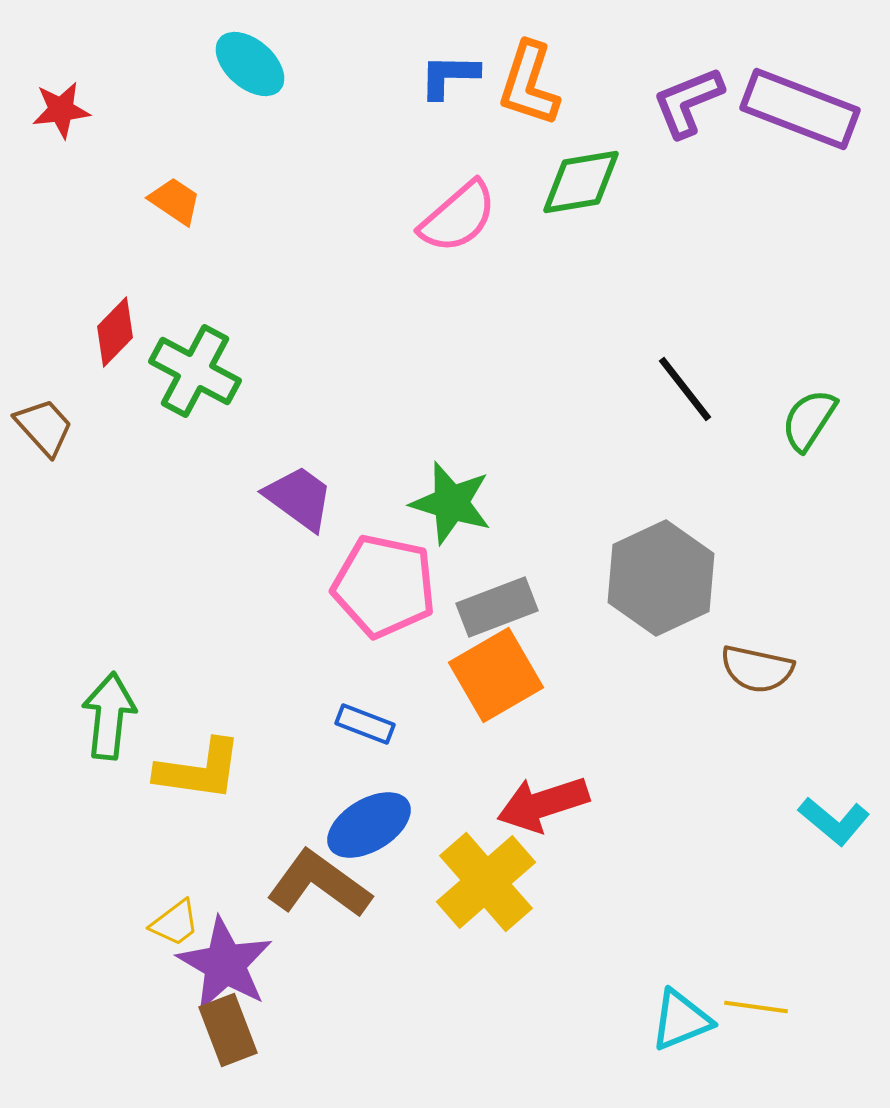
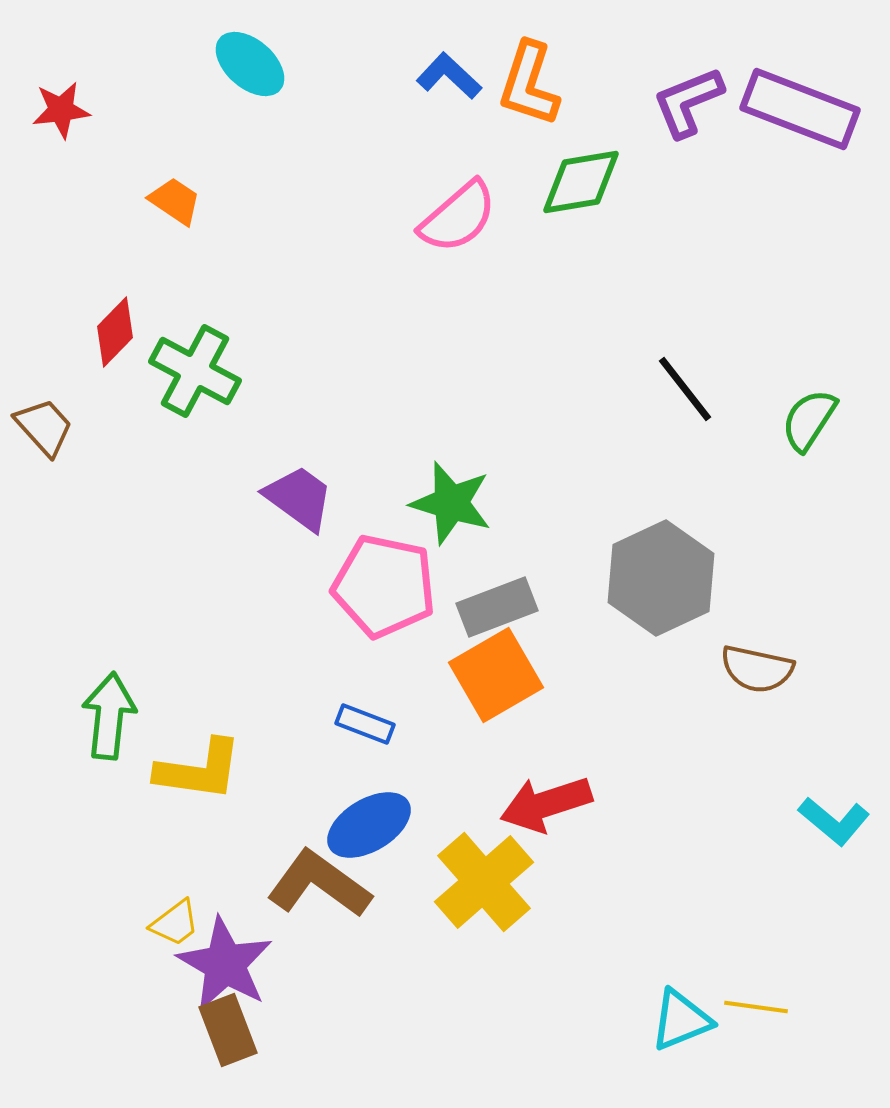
blue L-shape: rotated 42 degrees clockwise
red arrow: moved 3 px right
yellow cross: moved 2 px left
